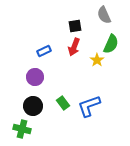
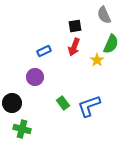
black circle: moved 21 px left, 3 px up
